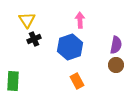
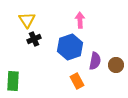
purple semicircle: moved 21 px left, 16 px down
